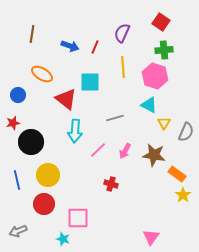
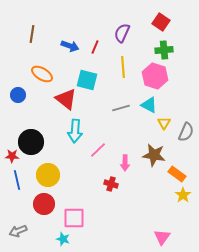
cyan square: moved 3 px left, 2 px up; rotated 15 degrees clockwise
gray line: moved 6 px right, 10 px up
red star: moved 1 px left, 33 px down; rotated 16 degrees clockwise
pink arrow: moved 12 px down; rotated 28 degrees counterclockwise
pink square: moved 4 px left
pink triangle: moved 11 px right
